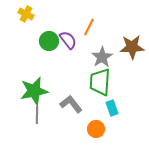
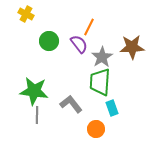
purple semicircle: moved 11 px right, 4 px down
green star: rotated 20 degrees clockwise
